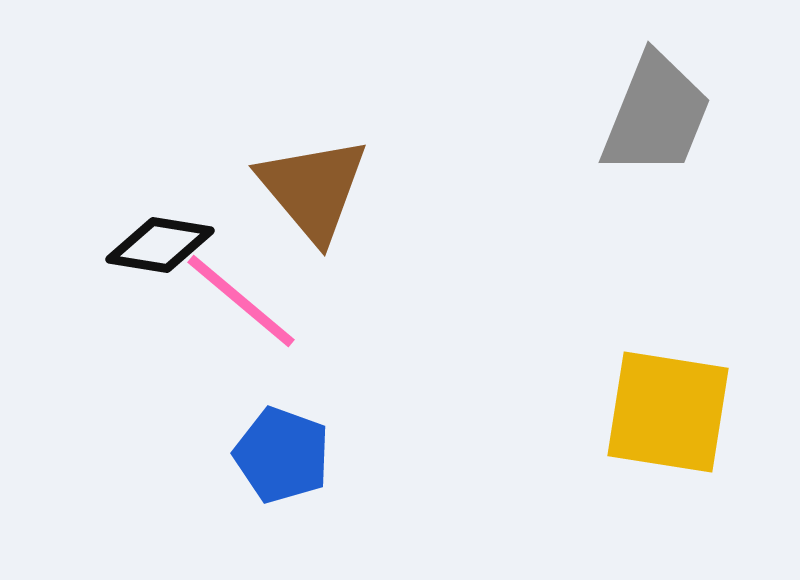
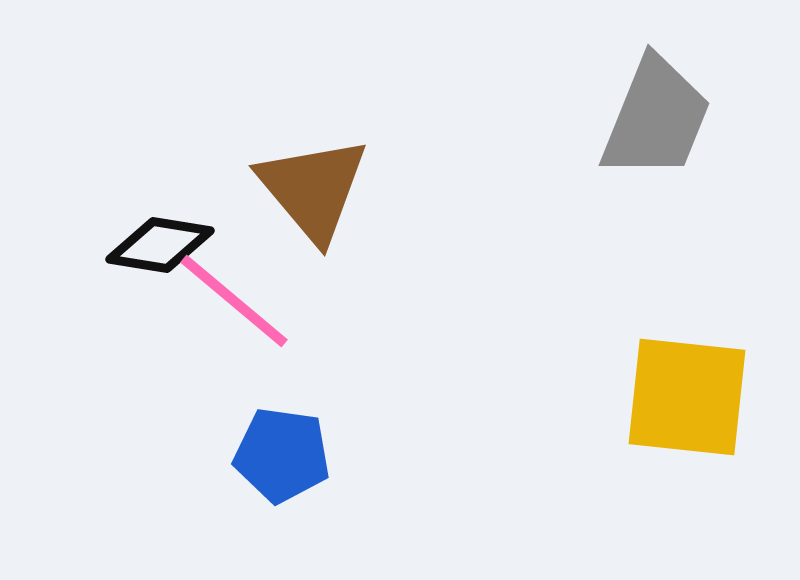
gray trapezoid: moved 3 px down
pink line: moved 7 px left
yellow square: moved 19 px right, 15 px up; rotated 3 degrees counterclockwise
blue pentagon: rotated 12 degrees counterclockwise
